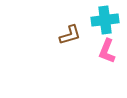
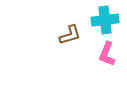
pink L-shape: moved 3 px down
